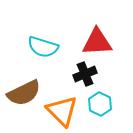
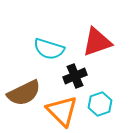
red triangle: rotated 16 degrees counterclockwise
cyan semicircle: moved 6 px right, 2 px down
black cross: moved 10 px left, 2 px down
cyan hexagon: rotated 15 degrees clockwise
